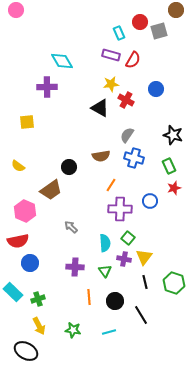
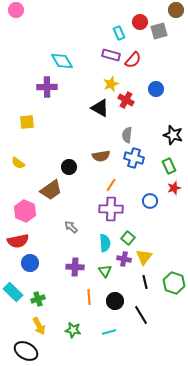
red semicircle at (133, 60): rotated 12 degrees clockwise
yellow star at (111, 84): rotated 14 degrees counterclockwise
gray semicircle at (127, 135): rotated 28 degrees counterclockwise
yellow semicircle at (18, 166): moved 3 px up
purple cross at (120, 209): moved 9 px left
